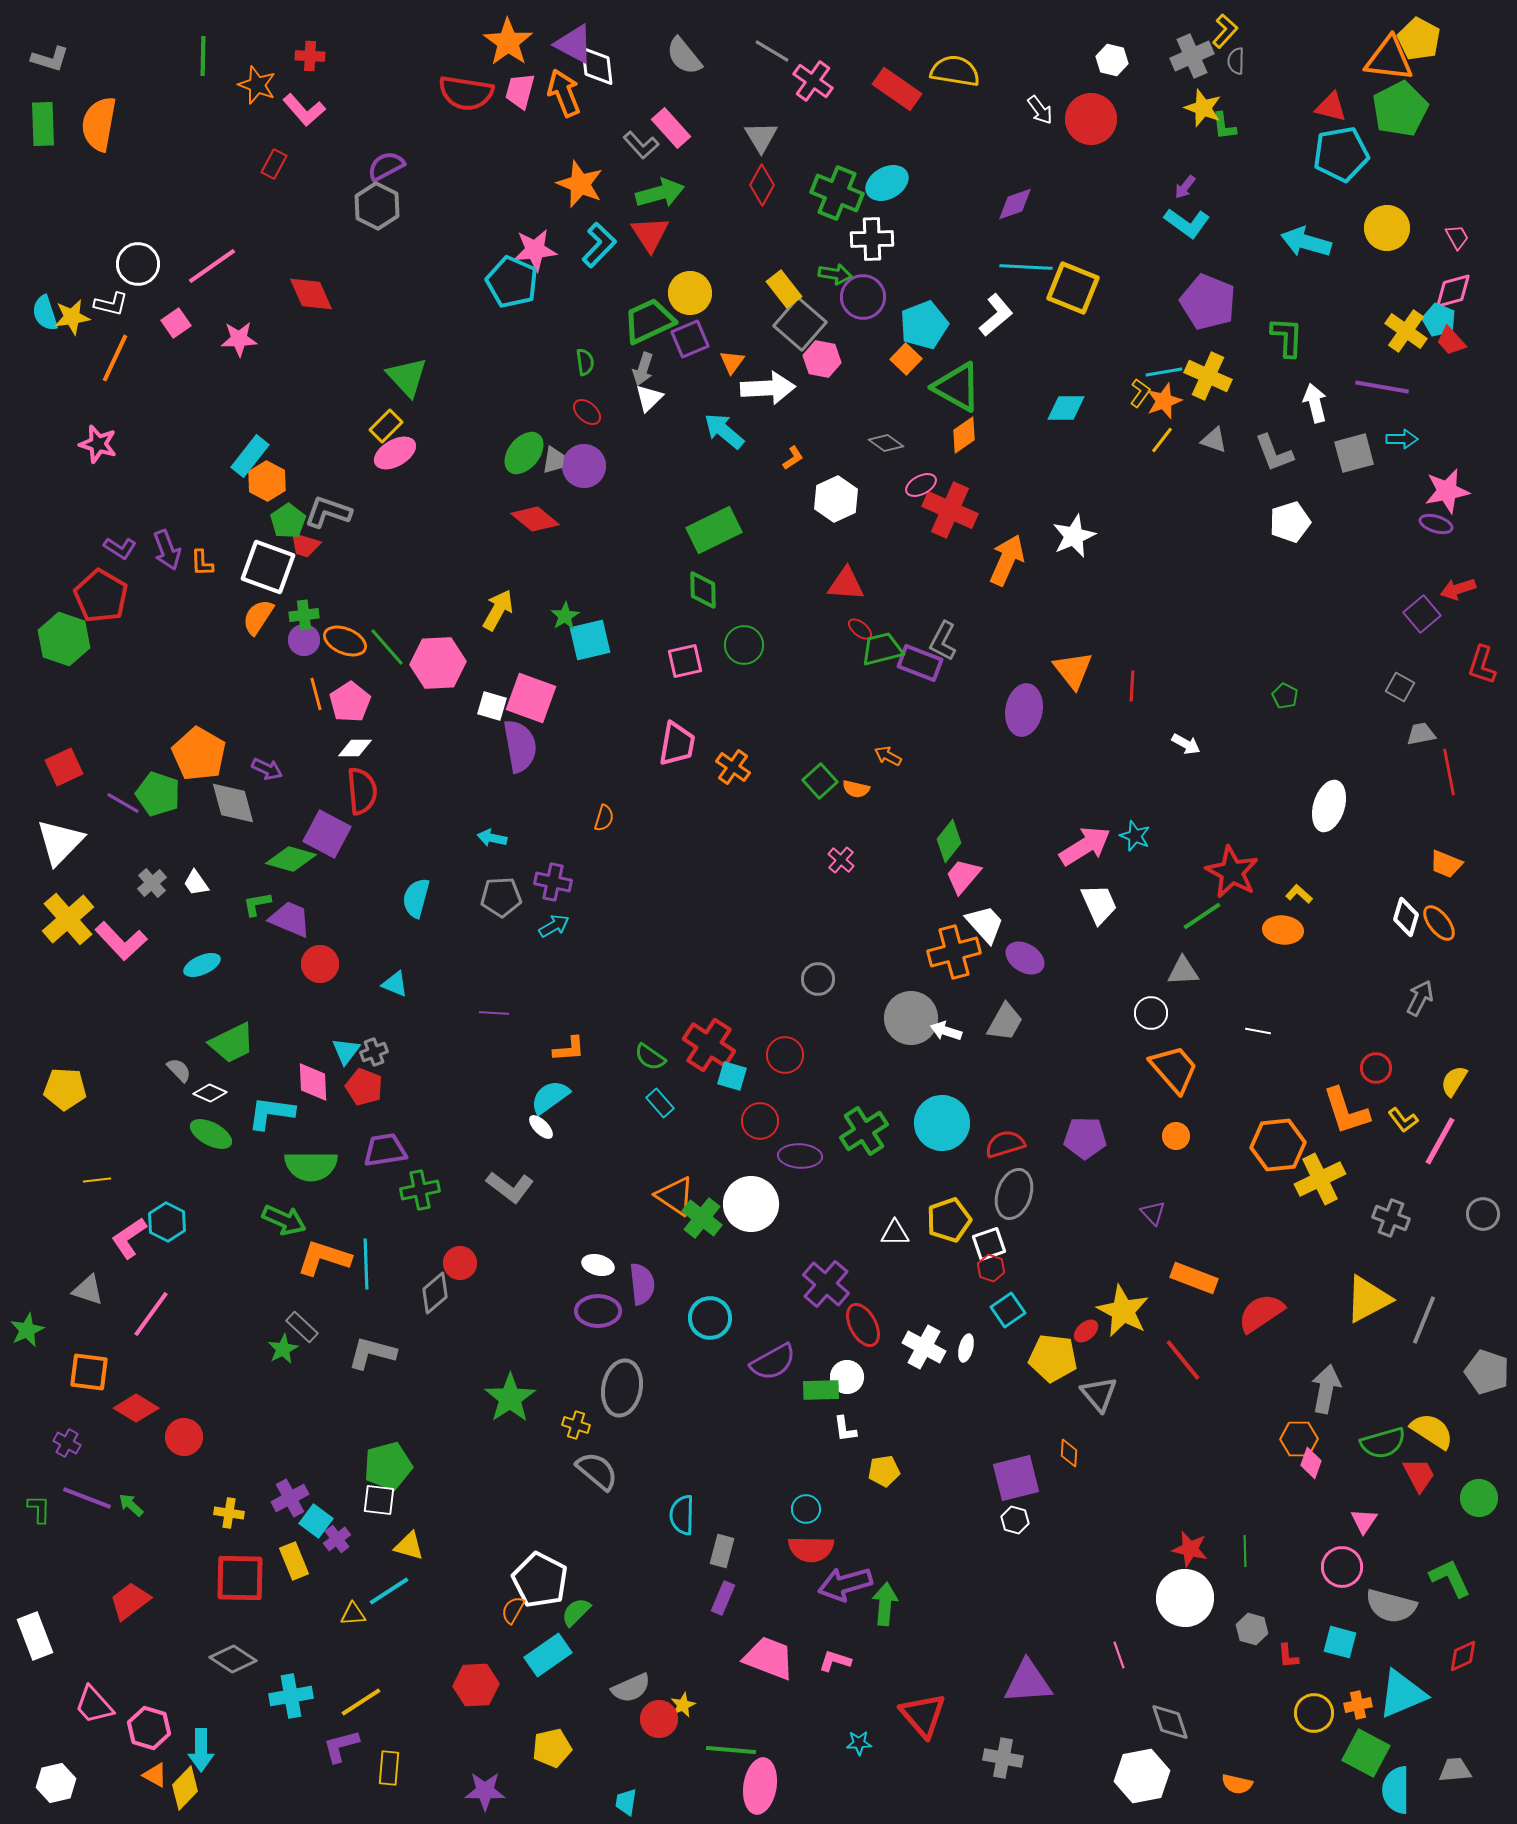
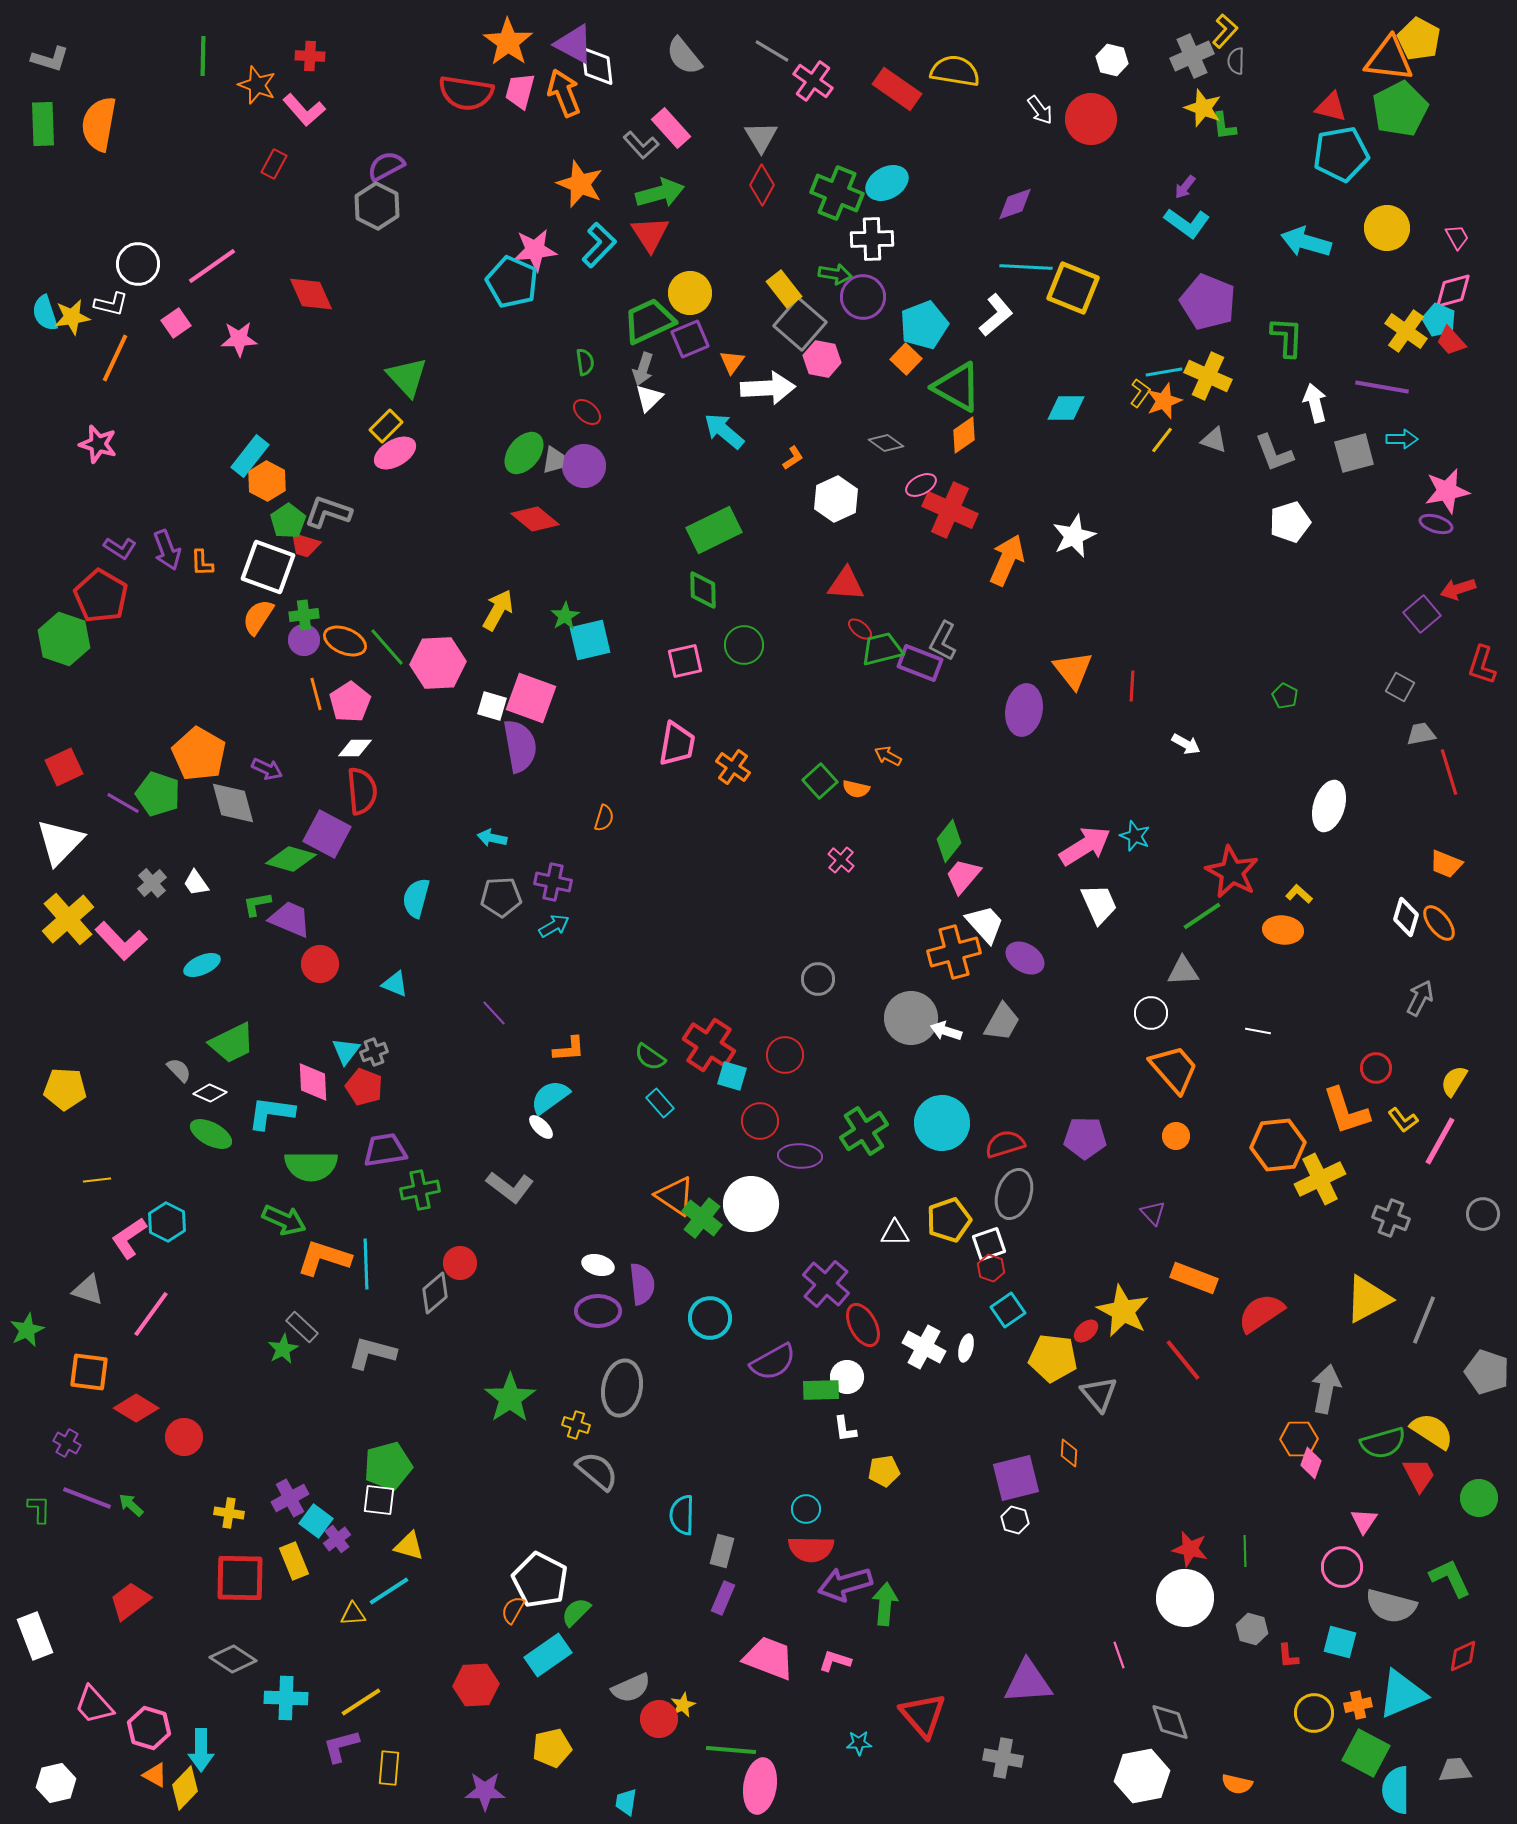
red line at (1449, 772): rotated 6 degrees counterclockwise
purple line at (494, 1013): rotated 44 degrees clockwise
gray trapezoid at (1005, 1022): moved 3 px left
cyan cross at (291, 1696): moved 5 px left, 2 px down; rotated 12 degrees clockwise
